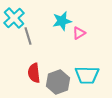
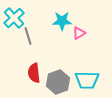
cyan star: rotated 12 degrees clockwise
cyan trapezoid: moved 5 px down
